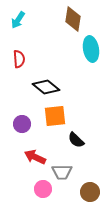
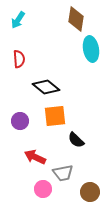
brown diamond: moved 3 px right
purple circle: moved 2 px left, 3 px up
gray trapezoid: moved 1 px right, 1 px down; rotated 10 degrees counterclockwise
